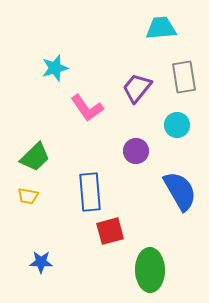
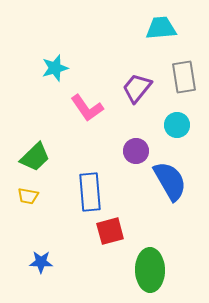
blue semicircle: moved 10 px left, 10 px up
